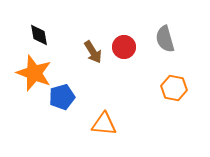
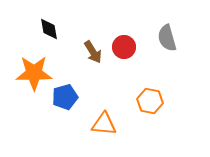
black diamond: moved 10 px right, 6 px up
gray semicircle: moved 2 px right, 1 px up
orange star: rotated 21 degrees counterclockwise
orange hexagon: moved 24 px left, 13 px down
blue pentagon: moved 3 px right
